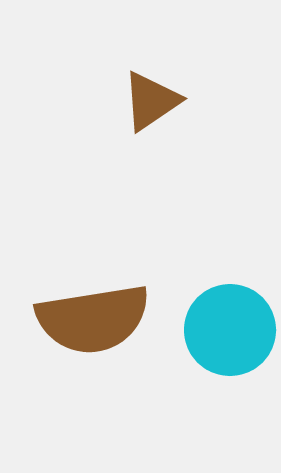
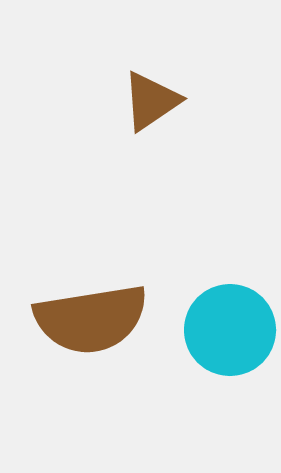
brown semicircle: moved 2 px left
